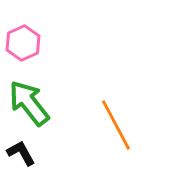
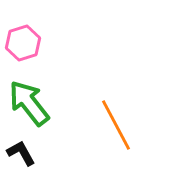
pink hexagon: rotated 8 degrees clockwise
